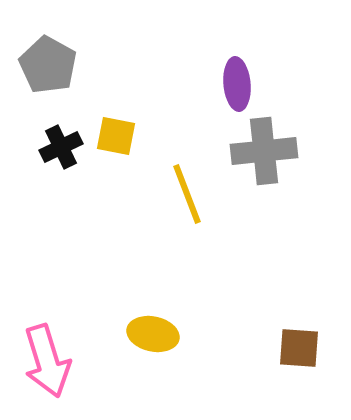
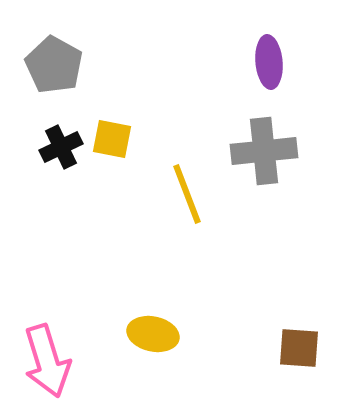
gray pentagon: moved 6 px right
purple ellipse: moved 32 px right, 22 px up
yellow square: moved 4 px left, 3 px down
